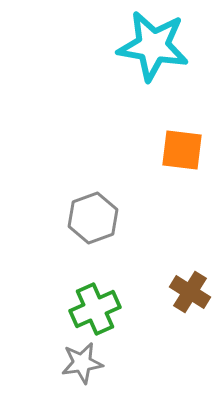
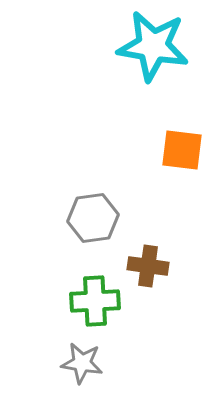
gray hexagon: rotated 12 degrees clockwise
brown cross: moved 42 px left, 26 px up; rotated 24 degrees counterclockwise
green cross: moved 8 px up; rotated 21 degrees clockwise
gray star: rotated 18 degrees clockwise
